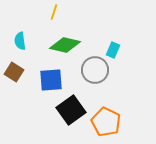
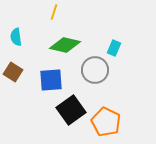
cyan semicircle: moved 4 px left, 4 px up
cyan rectangle: moved 1 px right, 2 px up
brown square: moved 1 px left
